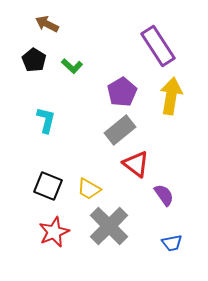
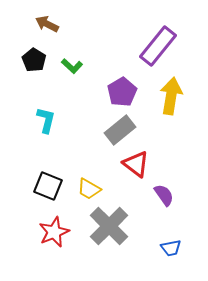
purple rectangle: rotated 72 degrees clockwise
blue trapezoid: moved 1 px left, 5 px down
